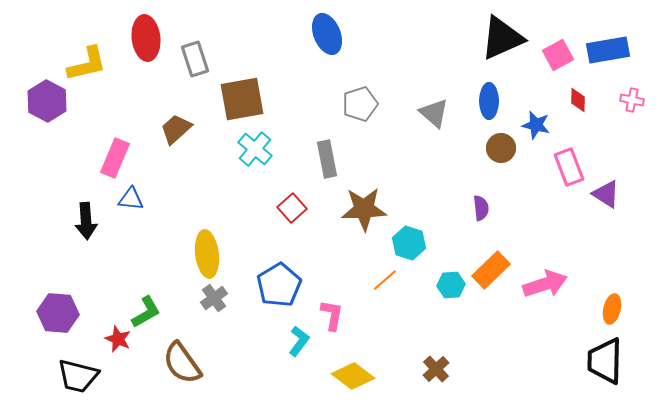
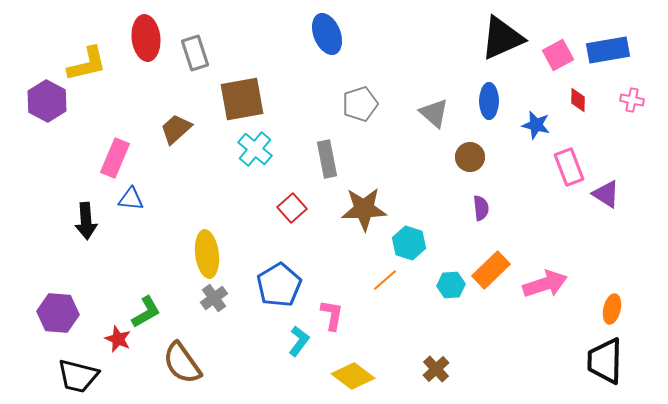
gray rectangle at (195, 59): moved 6 px up
brown circle at (501, 148): moved 31 px left, 9 px down
